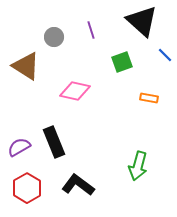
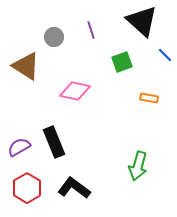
black L-shape: moved 4 px left, 3 px down
